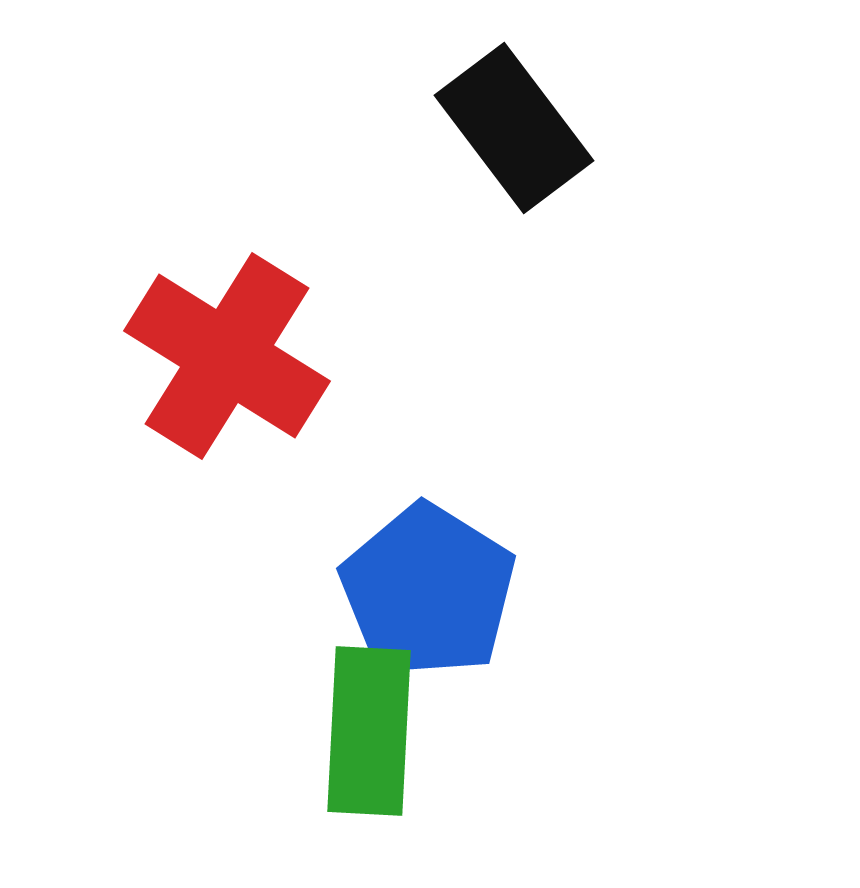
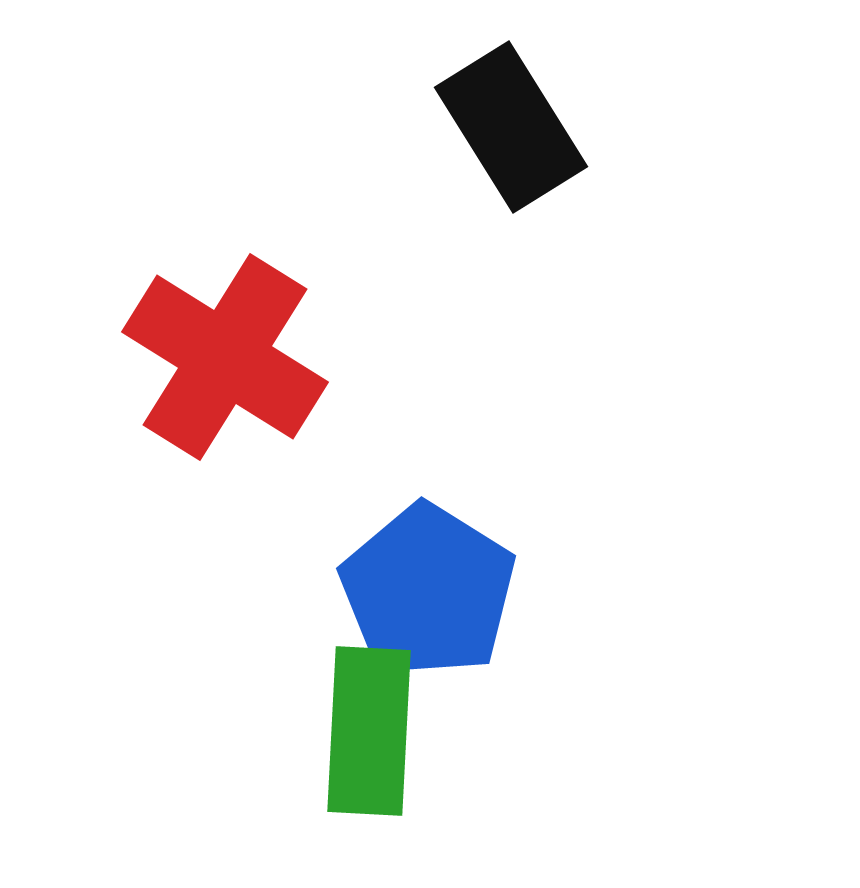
black rectangle: moved 3 px left, 1 px up; rotated 5 degrees clockwise
red cross: moved 2 px left, 1 px down
